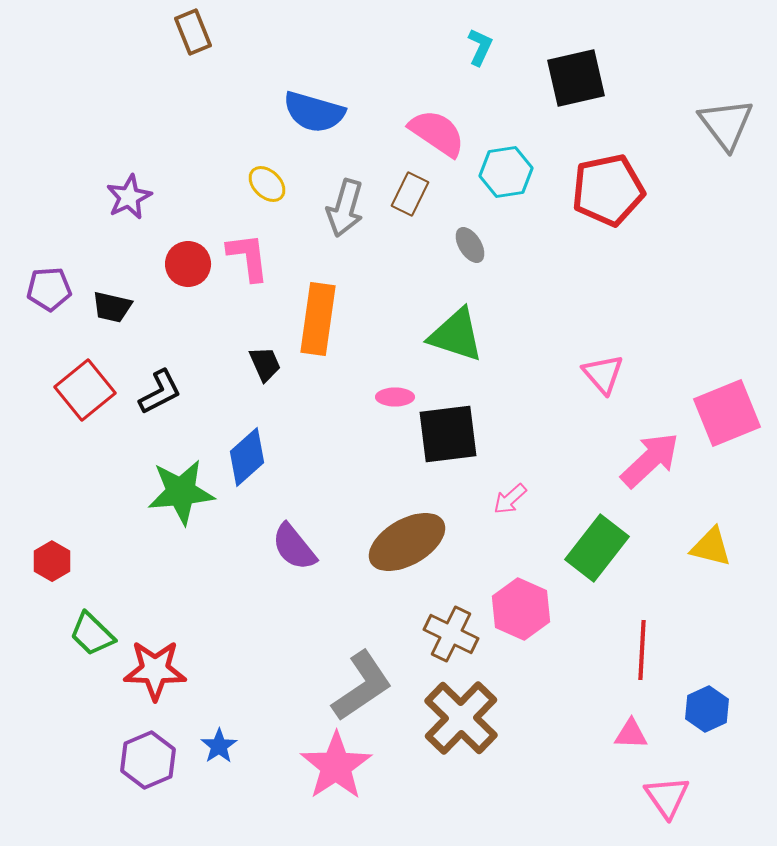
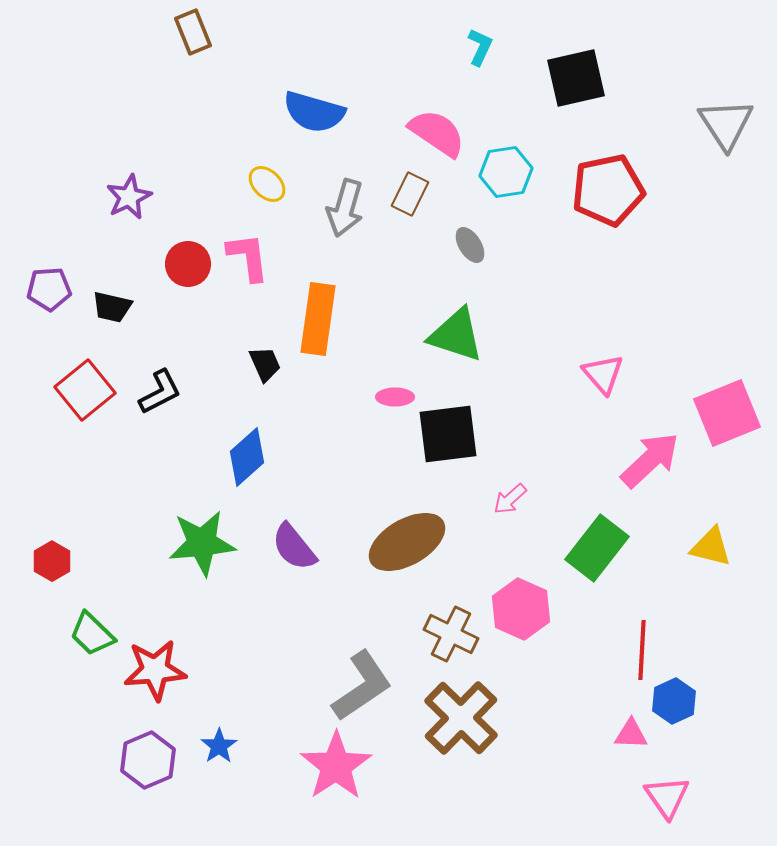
gray triangle at (726, 124): rotated 4 degrees clockwise
green star at (181, 492): moved 21 px right, 51 px down
red star at (155, 670): rotated 6 degrees counterclockwise
blue hexagon at (707, 709): moved 33 px left, 8 px up
